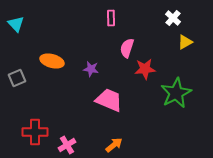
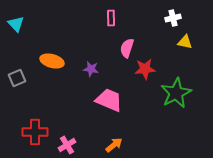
white cross: rotated 35 degrees clockwise
yellow triangle: rotated 42 degrees clockwise
